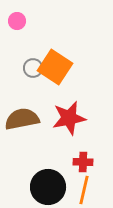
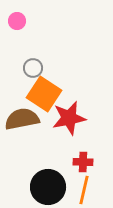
orange square: moved 11 px left, 27 px down
